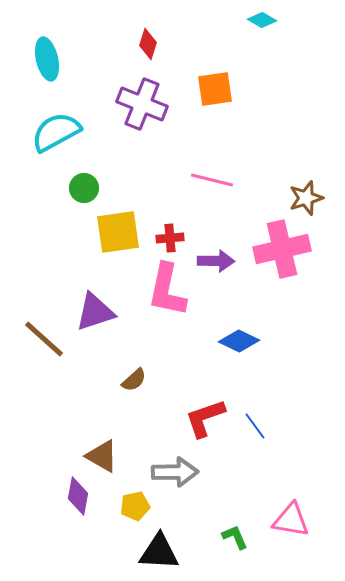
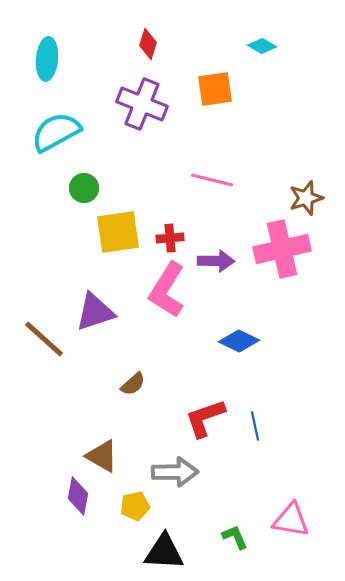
cyan diamond: moved 26 px down
cyan ellipse: rotated 18 degrees clockwise
pink L-shape: rotated 20 degrees clockwise
brown semicircle: moved 1 px left, 4 px down
blue line: rotated 24 degrees clockwise
black triangle: moved 5 px right
